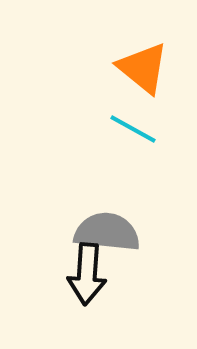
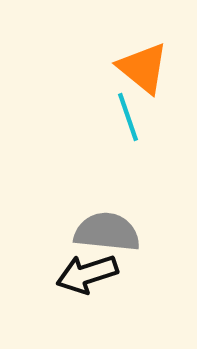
cyan line: moved 5 px left, 12 px up; rotated 42 degrees clockwise
black arrow: rotated 68 degrees clockwise
